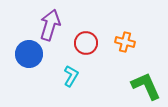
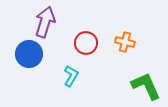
purple arrow: moved 5 px left, 3 px up
